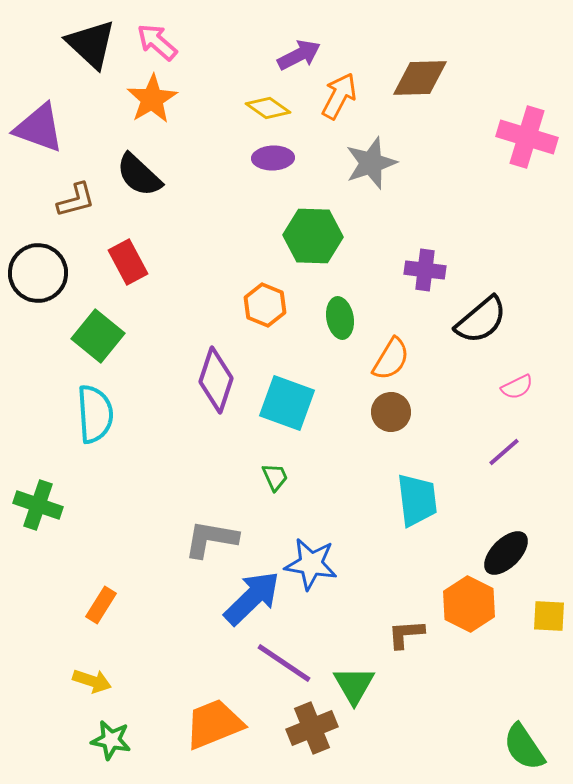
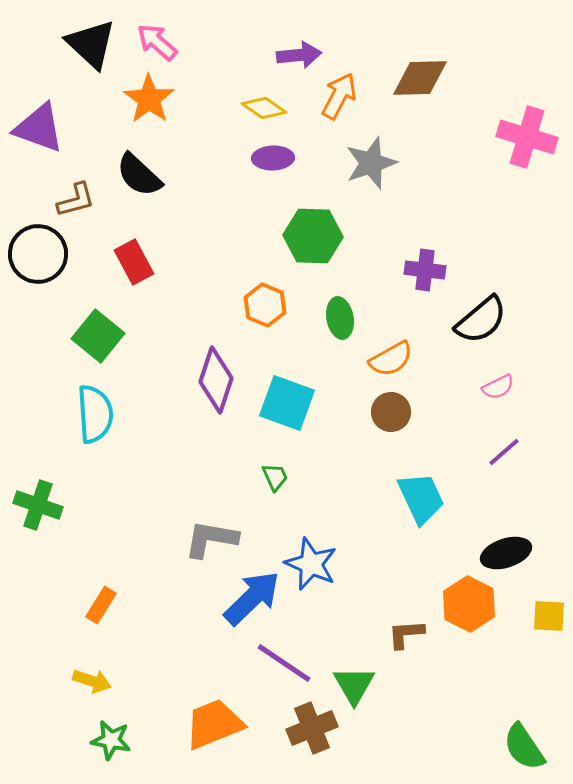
purple arrow at (299, 55): rotated 21 degrees clockwise
orange star at (152, 99): moved 3 px left; rotated 6 degrees counterclockwise
yellow diamond at (268, 108): moved 4 px left
red rectangle at (128, 262): moved 6 px right
black circle at (38, 273): moved 19 px up
orange semicircle at (391, 359): rotated 30 degrees clockwise
pink semicircle at (517, 387): moved 19 px left
cyan trapezoid at (417, 500): moved 4 px right, 2 px up; rotated 18 degrees counterclockwise
black ellipse at (506, 553): rotated 27 degrees clockwise
blue star at (311, 564): rotated 14 degrees clockwise
